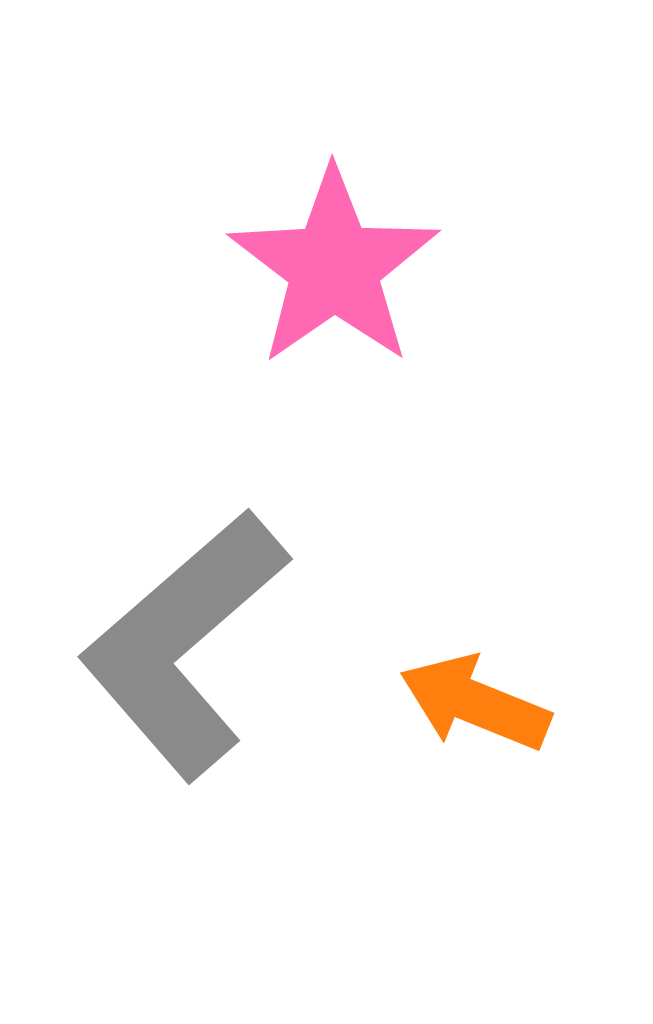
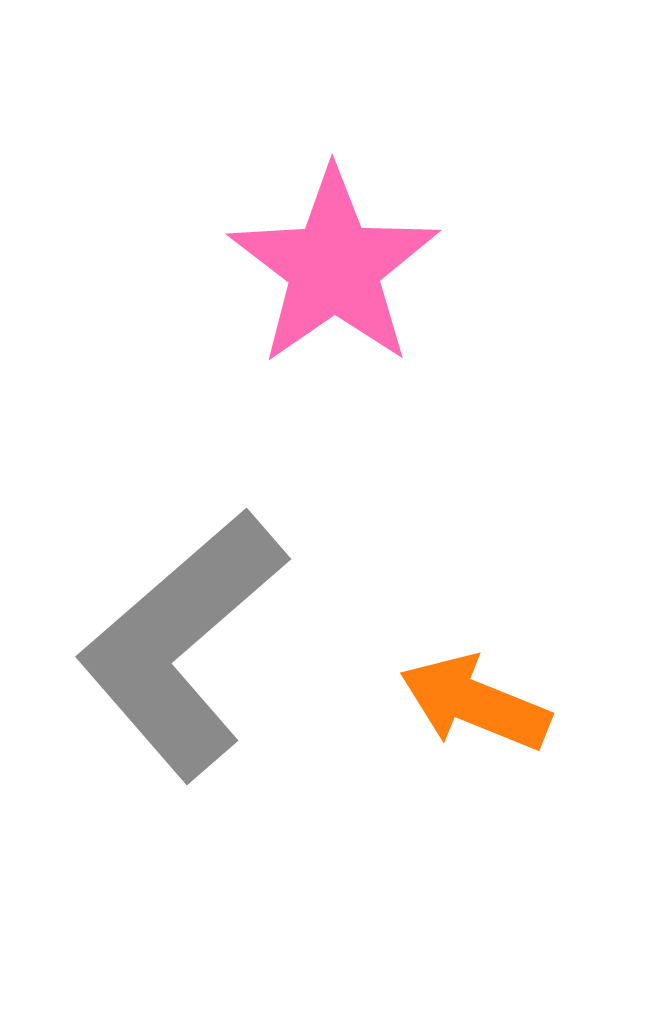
gray L-shape: moved 2 px left
